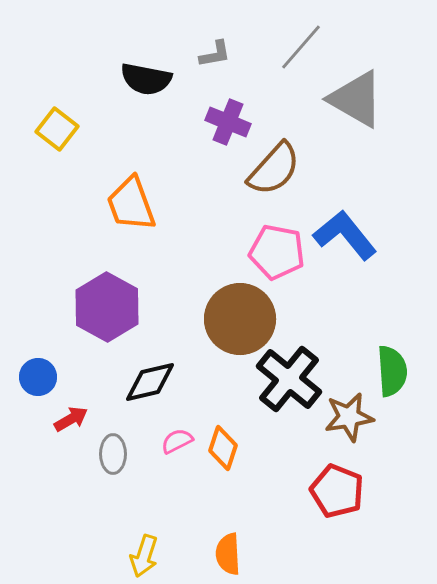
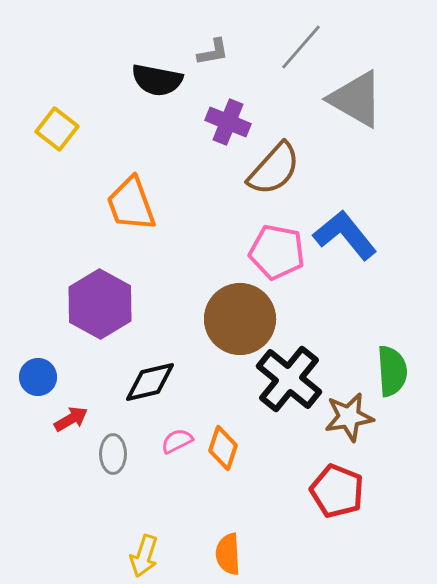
gray L-shape: moved 2 px left, 2 px up
black semicircle: moved 11 px right, 1 px down
purple hexagon: moved 7 px left, 3 px up
